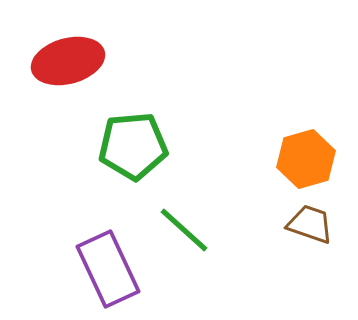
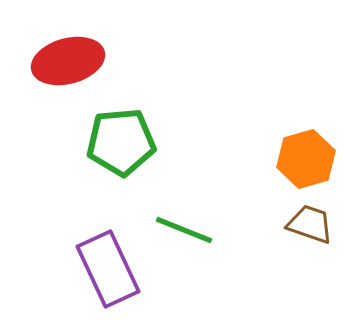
green pentagon: moved 12 px left, 4 px up
green line: rotated 20 degrees counterclockwise
